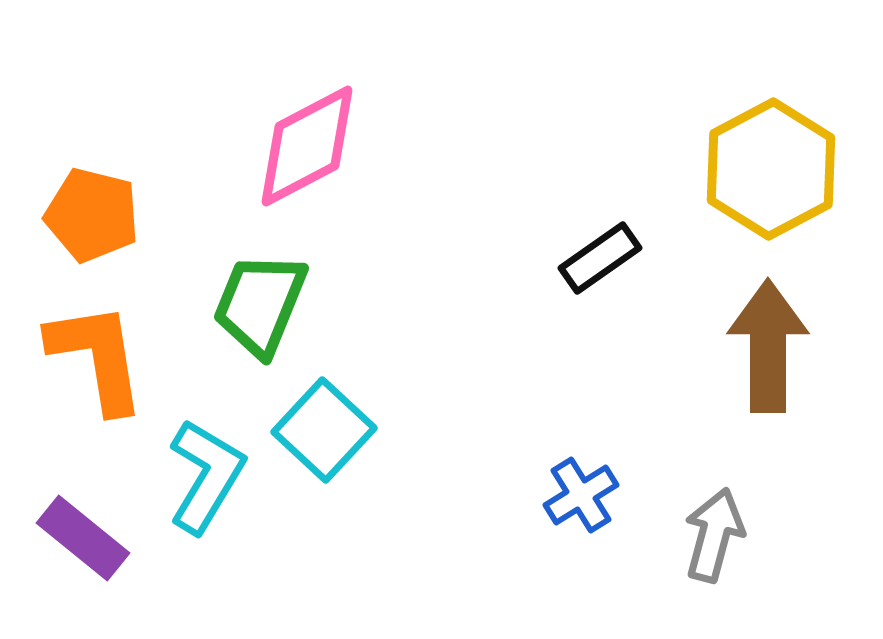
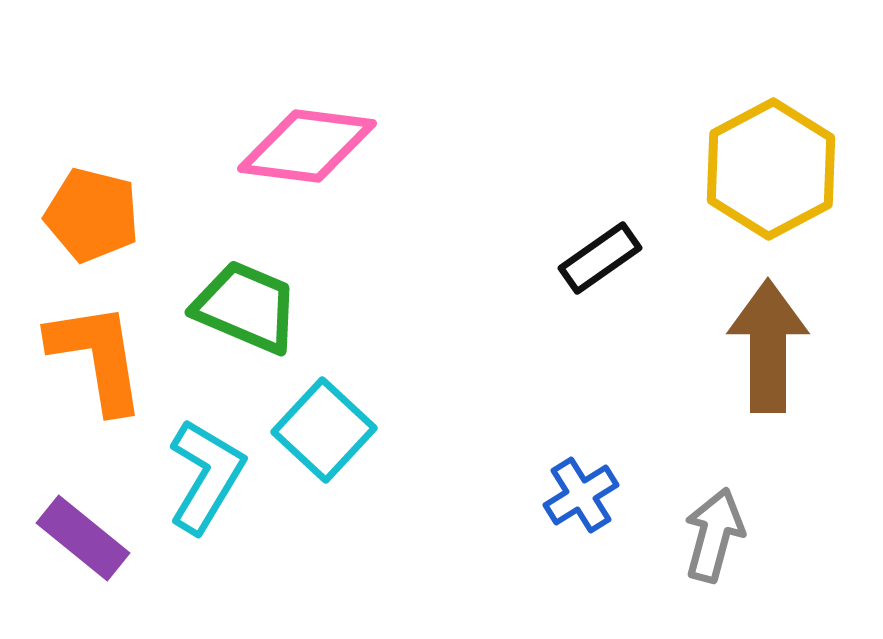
pink diamond: rotated 35 degrees clockwise
green trapezoid: moved 14 px left, 3 px down; rotated 91 degrees clockwise
